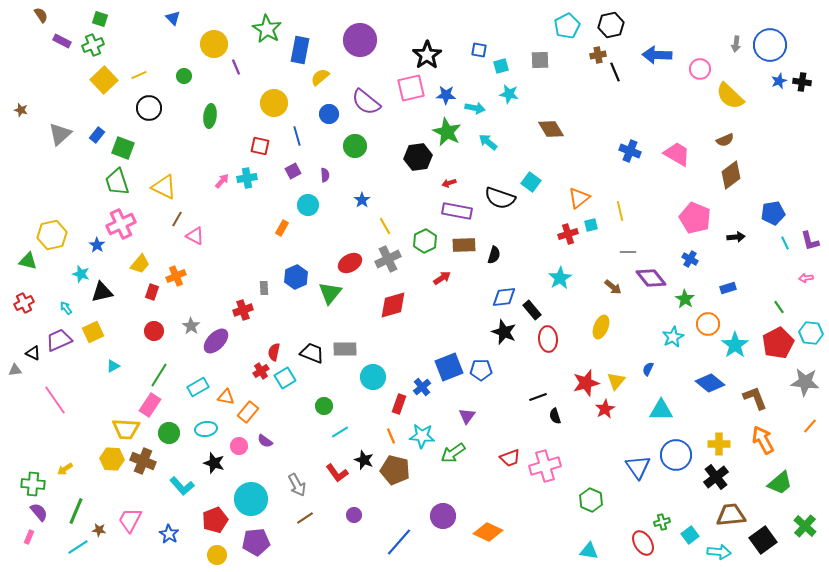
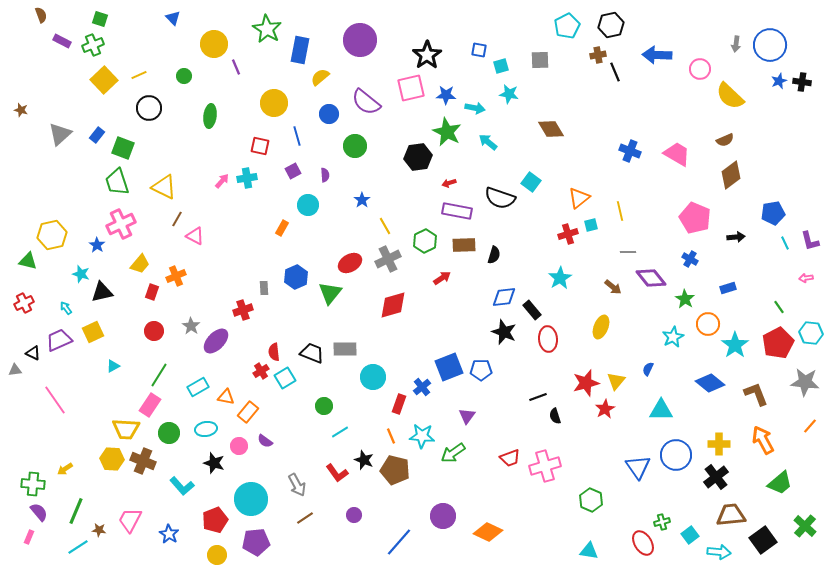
brown semicircle at (41, 15): rotated 14 degrees clockwise
red semicircle at (274, 352): rotated 18 degrees counterclockwise
brown L-shape at (755, 398): moved 1 px right, 4 px up
